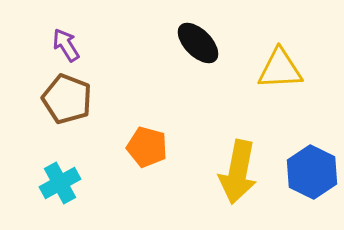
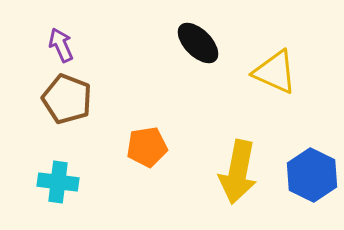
purple arrow: moved 5 px left; rotated 8 degrees clockwise
yellow triangle: moved 5 px left, 3 px down; rotated 27 degrees clockwise
orange pentagon: rotated 24 degrees counterclockwise
blue hexagon: moved 3 px down
cyan cross: moved 2 px left, 1 px up; rotated 36 degrees clockwise
